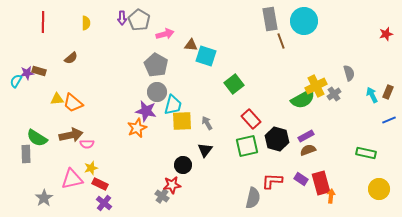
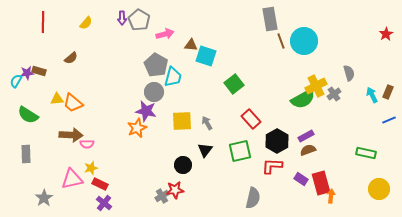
cyan circle at (304, 21): moved 20 px down
yellow semicircle at (86, 23): rotated 40 degrees clockwise
red star at (386, 34): rotated 16 degrees counterclockwise
gray circle at (157, 92): moved 3 px left
cyan trapezoid at (173, 105): moved 28 px up
brown arrow at (71, 135): rotated 15 degrees clockwise
green semicircle at (37, 138): moved 9 px left, 23 px up
black hexagon at (277, 139): moved 2 px down; rotated 15 degrees clockwise
green square at (247, 146): moved 7 px left, 5 px down
red L-shape at (272, 181): moved 15 px up
red star at (172, 185): moved 3 px right, 5 px down
gray cross at (162, 196): rotated 24 degrees clockwise
